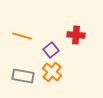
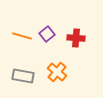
red cross: moved 3 px down
purple square: moved 4 px left, 16 px up
orange cross: moved 5 px right
